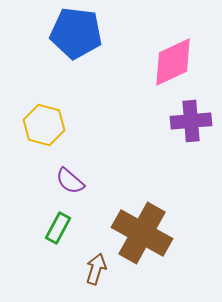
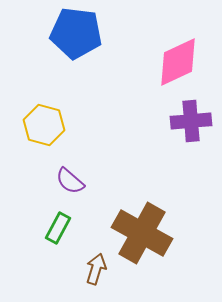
pink diamond: moved 5 px right
